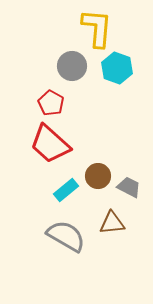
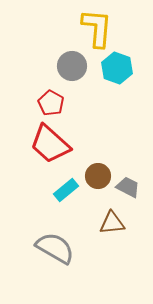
gray trapezoid: moved 1 px left
gray semicircle: moved 11 px left, 12 px down
